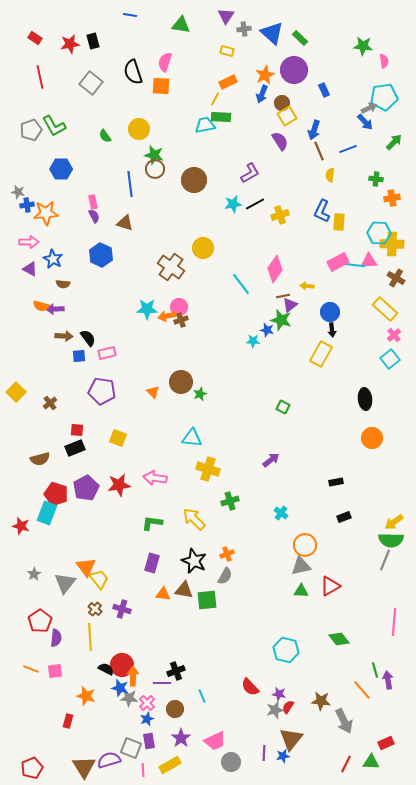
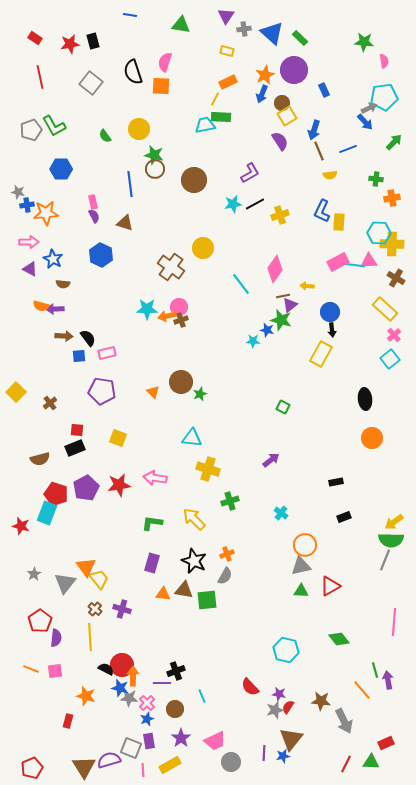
green star at (363, 46): moved 1 px right, 4 px up
yellow semicircle at (330, 175): rotated 104 degrees counterclockwise
